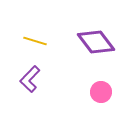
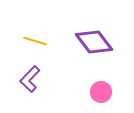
purple diamond: moved 2 px left
